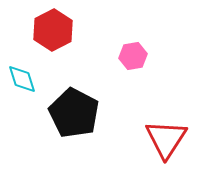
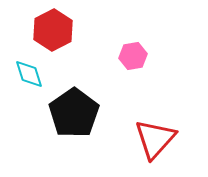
cyan diamond: moved 7 px right, 5 px up
black pentagon: rotated 9 degrees clockwise
red triangle: moved 11 px left; rotated 9 degrees clockwise
